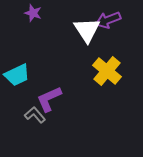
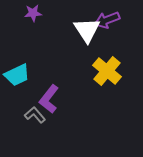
purple star: rotated 24 degrees counterclockwise
purple arrow: moved 1 px left
purple L-shape: rotated 28 degrees counterclockwise
